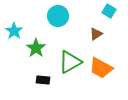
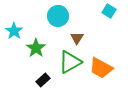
brown triangle: moved 19 px left, 4 px down; rotated 24 degrees counterclockwise
black rectangle: rotated 48 degrees counterclockwise
